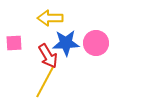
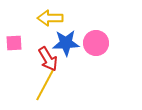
red arrow: moved 3 px down
yellow line: moved 3 px down
